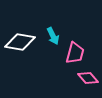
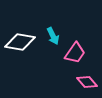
pink trapezoid: rotated 20 degrees clockwise
pink diamond: moved 1 px left, 4 px down
